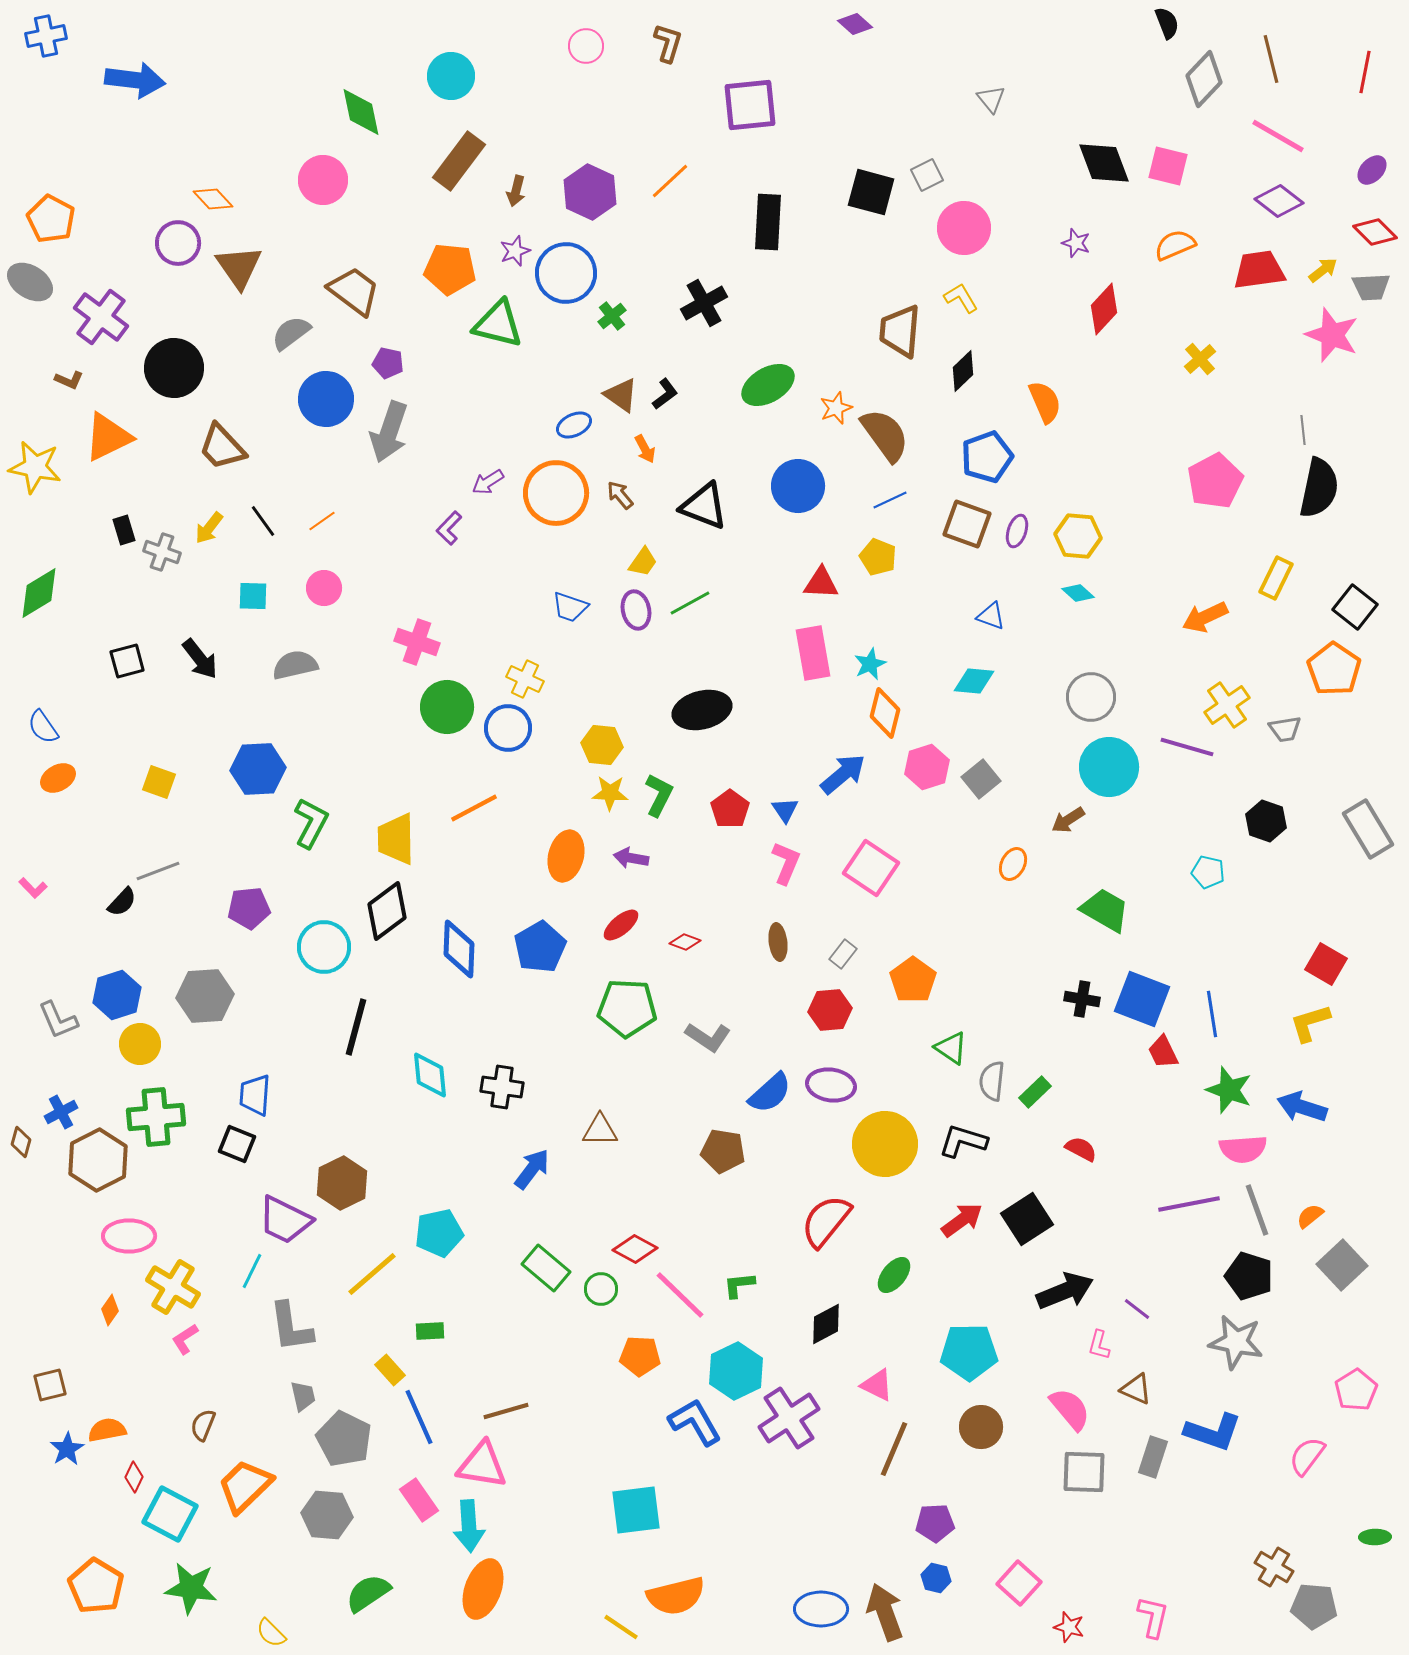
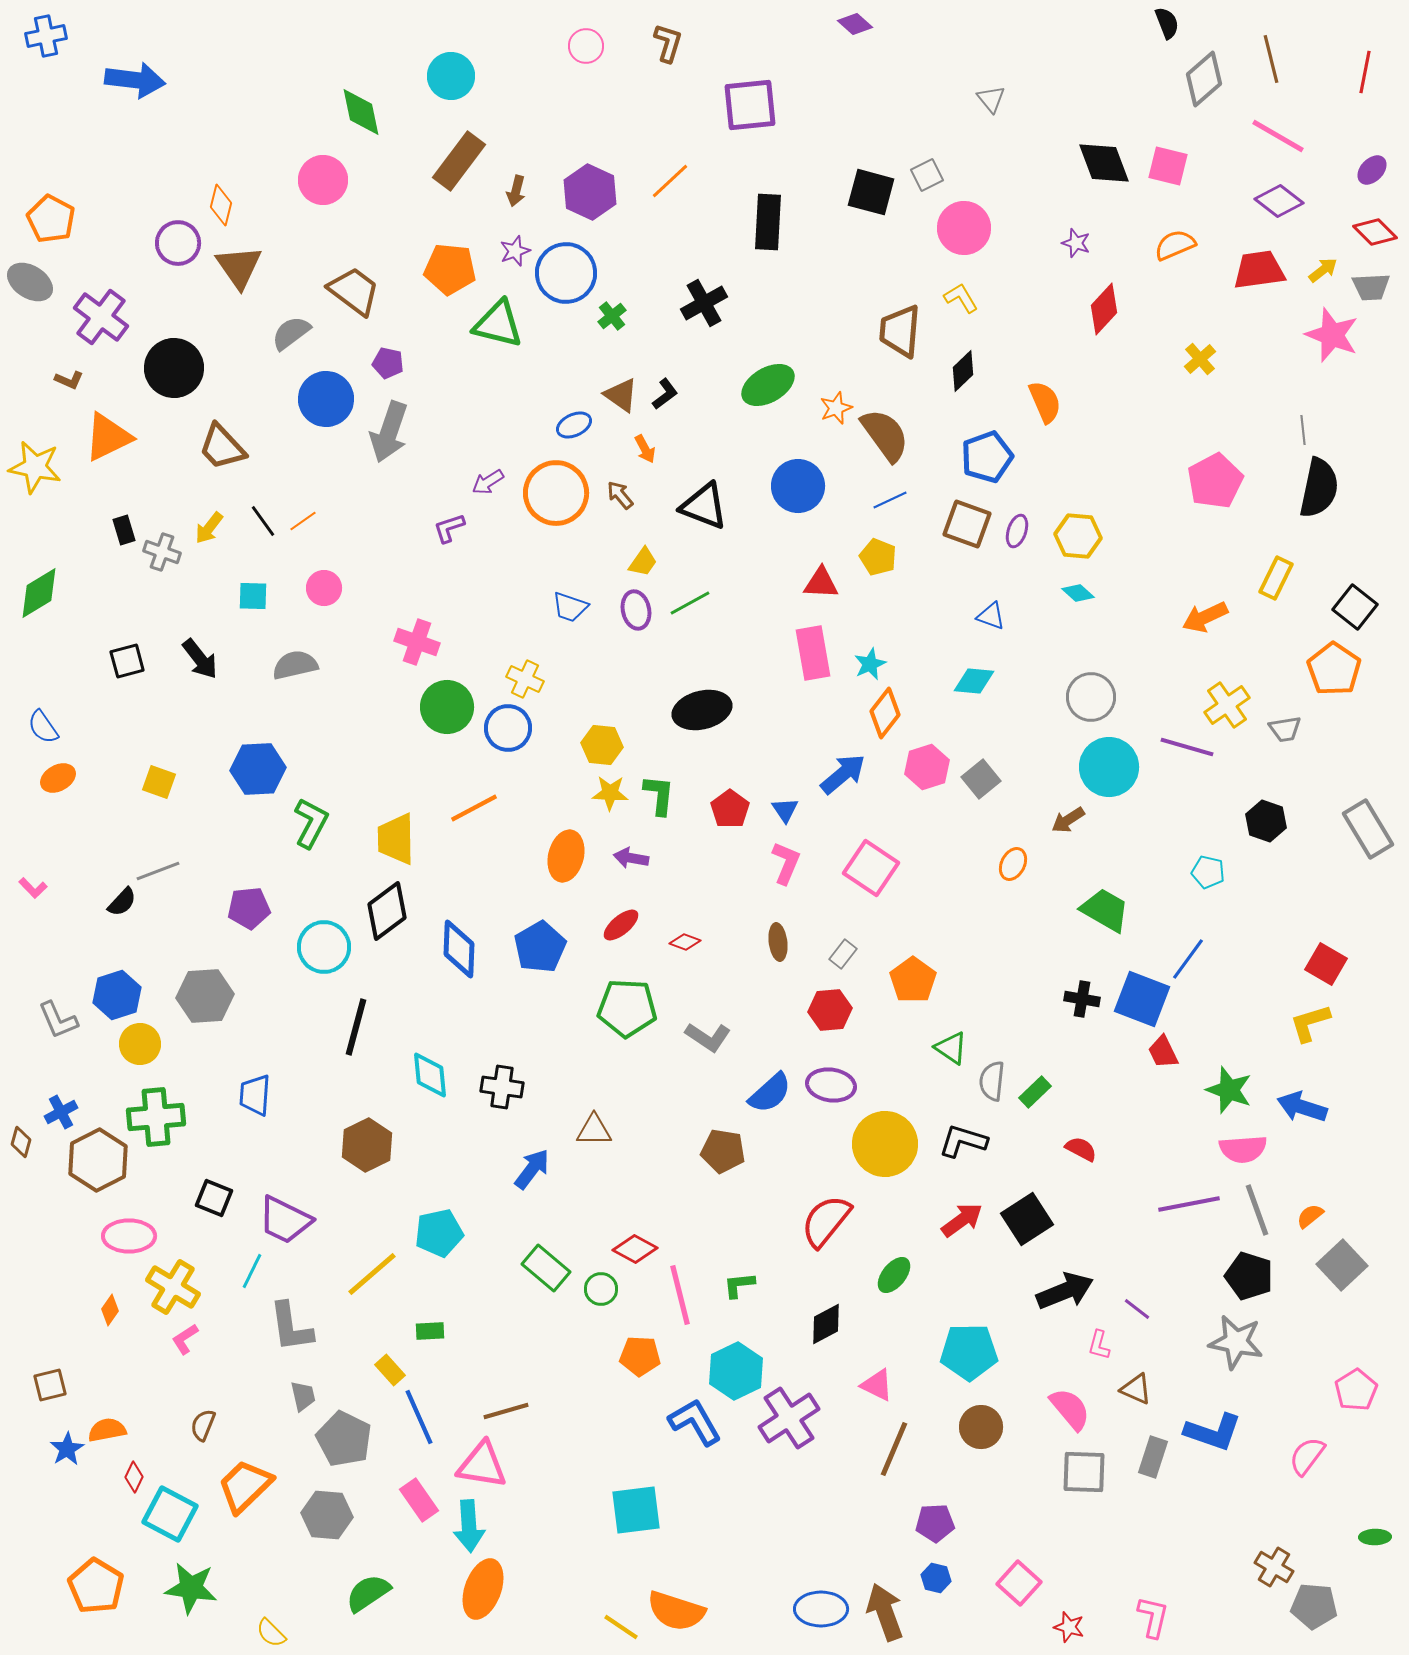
gray diamond at (1204, 79): rotated 6 degrees clockwise
orange diamond at (213, 199): moved 8 px right, 6 px down; rotated 57 degrees clockwise
orange line at (322, 521): moved 19 px left
purple L-shape at (449, 528): rotated 28 degrees clockwise
orange diamond at (885, 713): rotated 24 degrees clockwise
green L-shape at (659, 795): rotated 21 degrees counterclockwise
blue line at (1212, 1014): moved 24 px left, 55 px up; rotated 45 degrees clockwise
brown triangle at (600, 1130): moved 6 px left
black square at (237, 1144): moved 23 px left, 54 px down
brown hexagon at (342, 1183): moved 25 px right, 38 px up
pink line at (680, 1295): rotated 32 degrees clockwise
orange semicircle at (676, 1596): moved 15 px down; rotated 32 degrees clockwise
